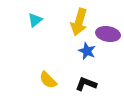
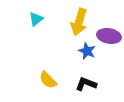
cyan triangle: moved 1 px right, 1 px up
purple ellipse: moved 1 px right, 2 px down
